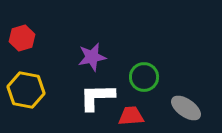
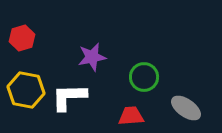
white L-shape: moved 28 px left
